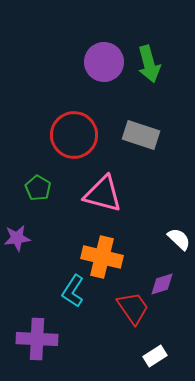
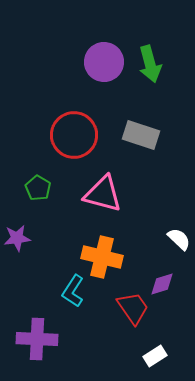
green arrow: moved 1 px right
